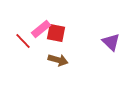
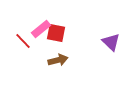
brown arrow: rotated 30 degrees counterclockwise
